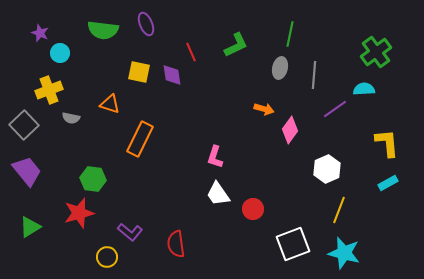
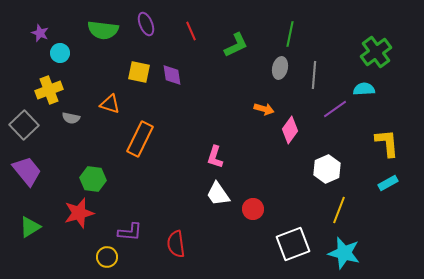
red line: moved 21 px up
purple L-shape: rotated 35 degrees counterclockwise
